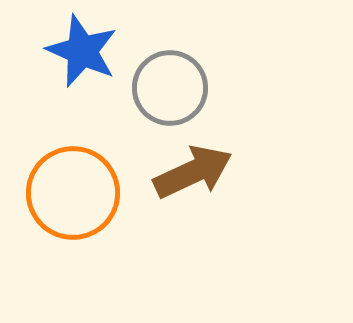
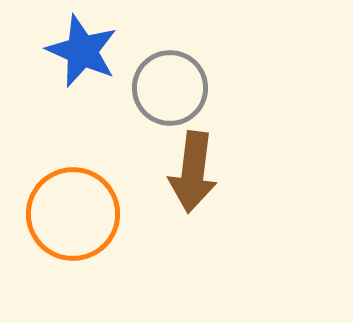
brown arrow: rotated 122 degrees clockwise
orange circle: moved 21 px down
